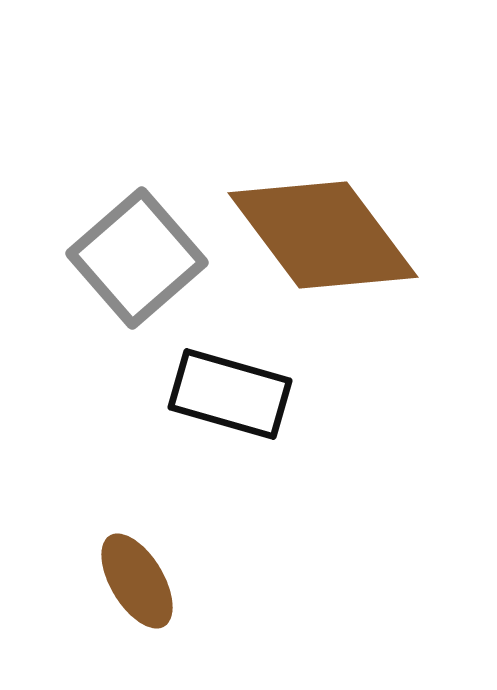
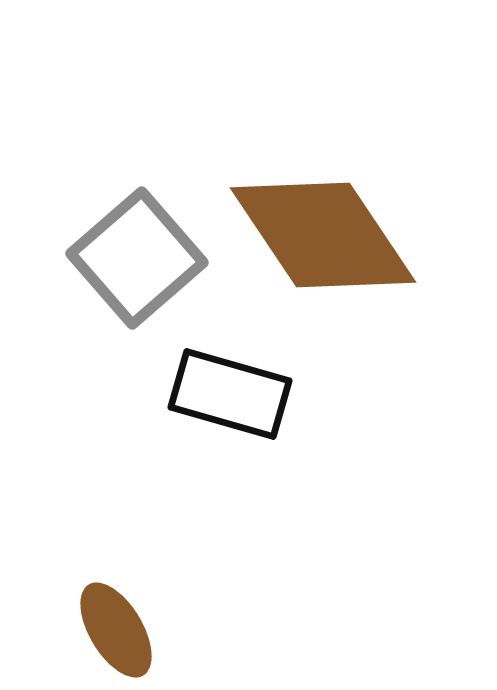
brown diamond: rotated 3 degrees clockwise
brown ellipse: moved 21 px left, 49 px down
